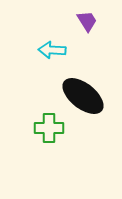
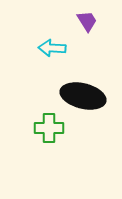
cyan arrow: moved 2 px up
black ellipse: rotated 24 degrees counterclockwise
